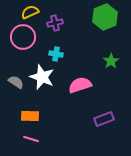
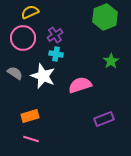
purple cross: moved 12 px down; rotated 21 degrees counterclockwise
pink circle: moved 1 px down
white star: moved 1 px right, 1 px up
gray semicircle: moved 1 px left, 9 px up
orange rectangle: rotated 18 degrees counterclockwise
